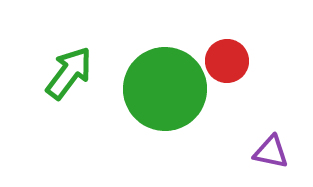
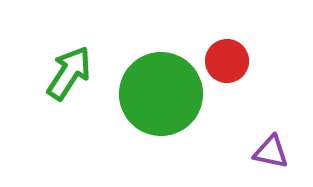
green arrow: rotated 4 degrees counterclockwise
green circle: moved 4 px left, 5 px down
